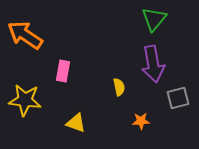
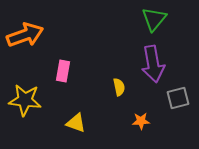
orange arrow: rotated 126 degrees clockwise
